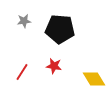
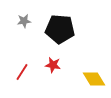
red star: moved 1 px left, 1 px up
